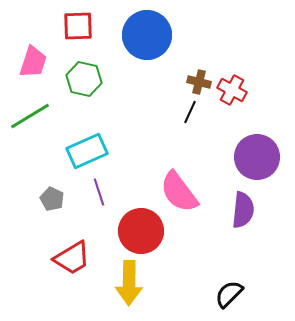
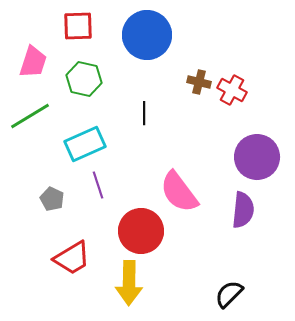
black line: moved 46 px left, 1 px down; rotated 25 degrees counterclockwise
cyan rectangle: moved 2 px left, 7 px up
purple line: moved 1 px left, 7 px up
